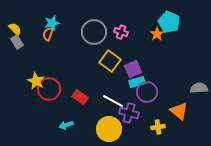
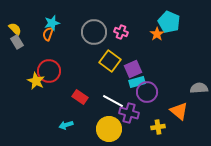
red circle: moved 18 px up
